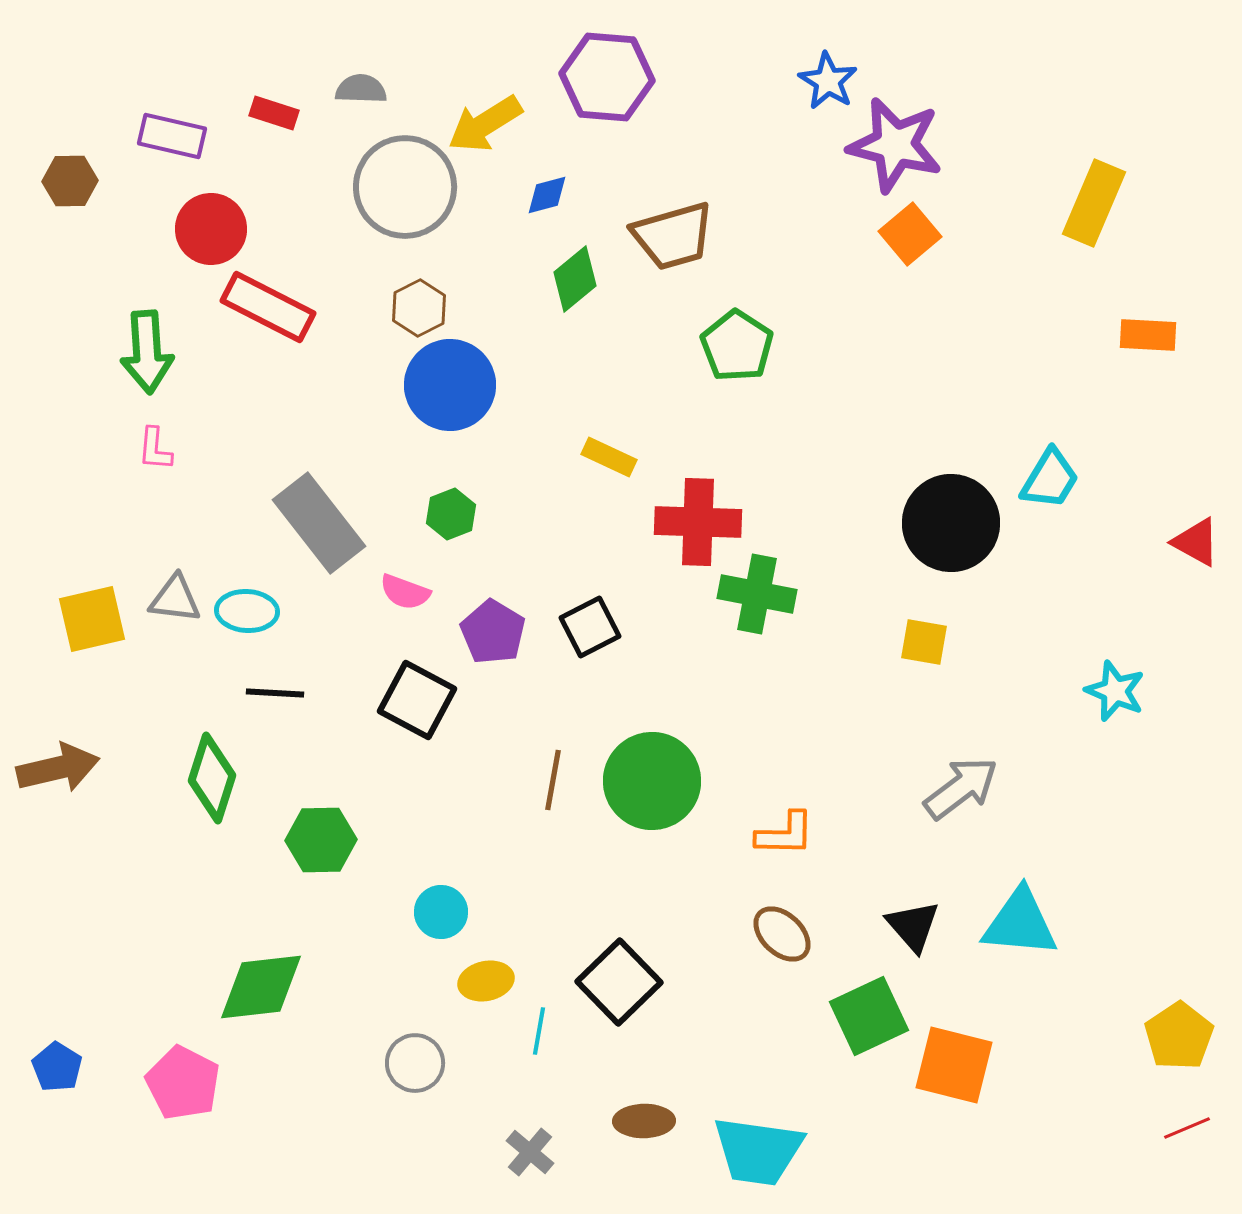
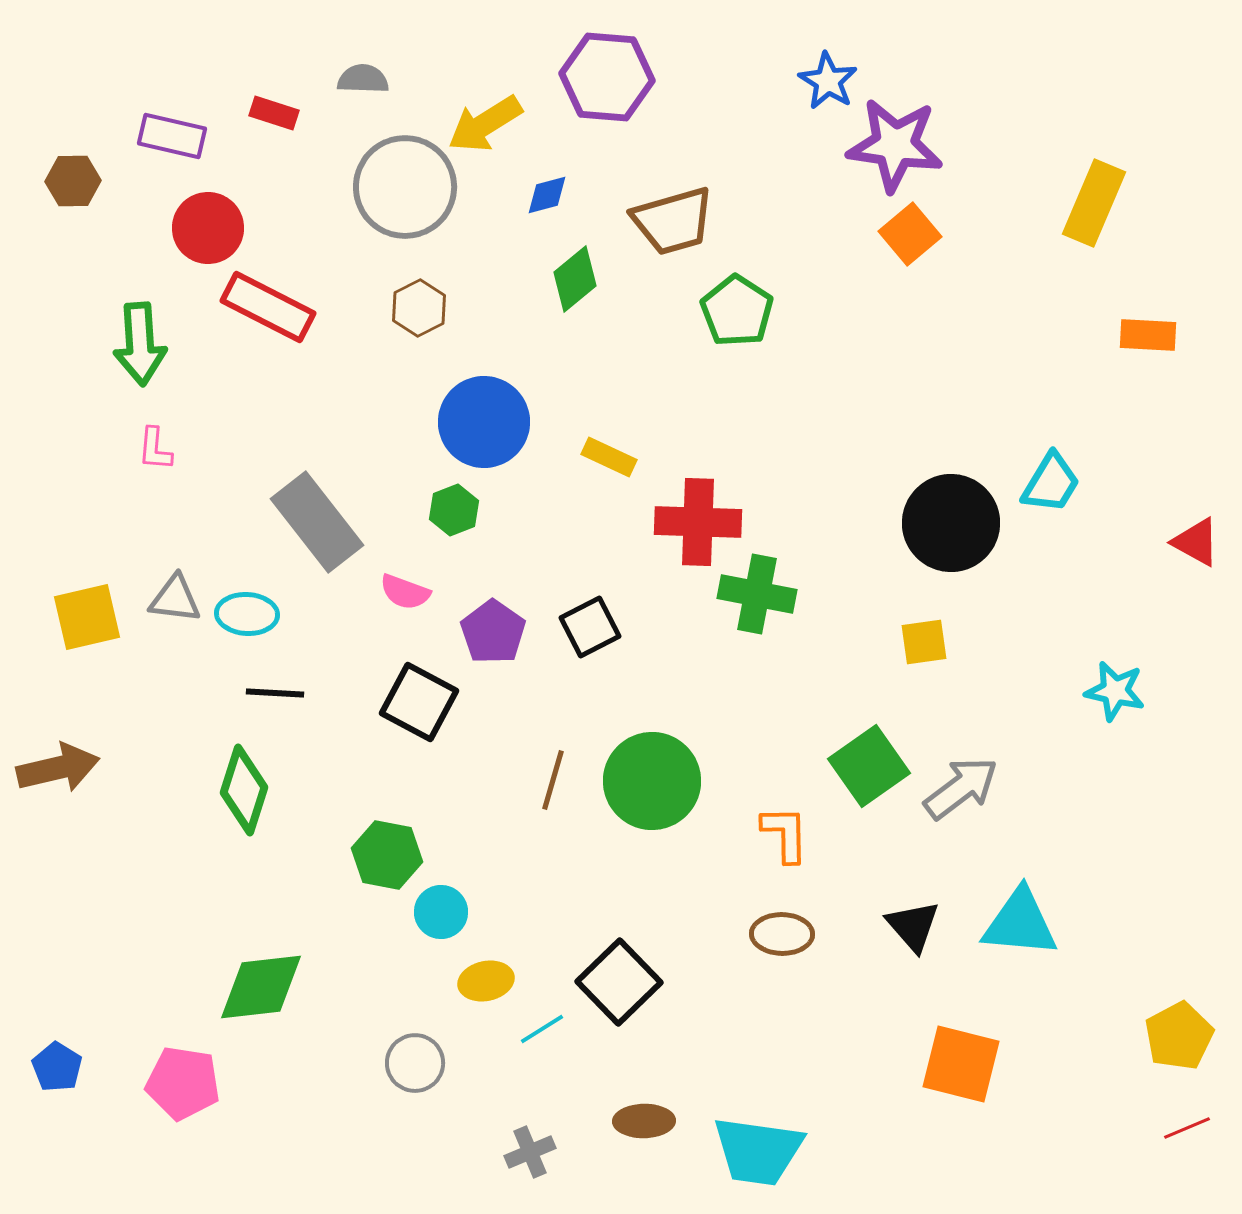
gray semicircle at (361, 89): moved 2 px right, 10 px up
purple star at (895, 145): rotated 6 degrees counterclockwise
brown hexagon at (70, 181): moved 3 px right
red circle at (211, 229): moved 3 px left, 1 px up
brown trapezoid at (673, 236): moved 15 px up
green pentagon at (737, 346): moved 35 px up
green arrow at (147, 352): moved 7 px left, 8 px up
blue circle at (450, 385): moved 34 px right, 37 px down
cyan trapezoid at (1050, 479): moved 1 px right, 4 px down
green hexagon at (451, 514): moved 3 px right, 4 px up
gray rectangle at (319, 523): moved 2 px left, 1 px up
cyan ellipse at (247, 611): moved 3 px down
yellow square at (92, 619): moved 5 px left, 2 px up
purple pentagon at (493, 632): rotated 4 degrees clockwise
yellow square at (924, 642): rotated 18 degrees counterclockwise
cyan star at (1115, 691): rotated 10 degrees counterclockwise
black square at (417, 700): moved 2 px right, 2 px down
green diamond at (212, 778): moved 32 px right, 12 px down
brown line at (553, 780): rotated 6 degrees clockwise
orange L-shape at (785, 834): rotated 92 degrees counterclockwise
green hexagon at (321, 840): moved 66 px right, 15 px down; rotated 12 degrees clockwise
brown ellipse at (782, 934): rotated 42 degrees counterclockwise
green square at (869, 1016): moved 250 px up; rotated 10 degrees counterclockwise
cyan line at (539, 1031): moved 3 px right, 2 px up; rotated 48 degrees clockwise
yellow pentagon at (1179, 1036): rotated 6 degrees clockwise
orange square at (954, 1065): moved 7 px right, 1 px up
pink pentagon at (183, 1083): rotated 18 degrees counterclockwise
gray cross at (530, 1152): rotated 27 degrees clockwise
